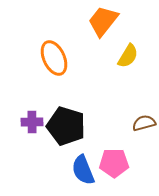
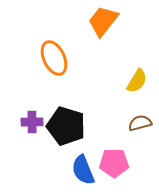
yellow semicircle: moved 9 px right, 25 px down
brown semicircle: moved 4 px left
